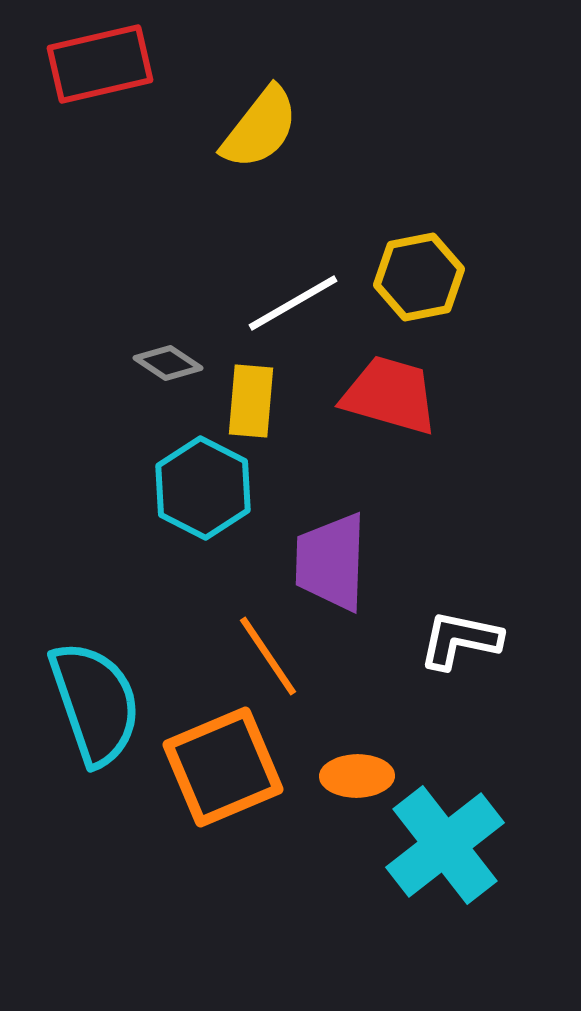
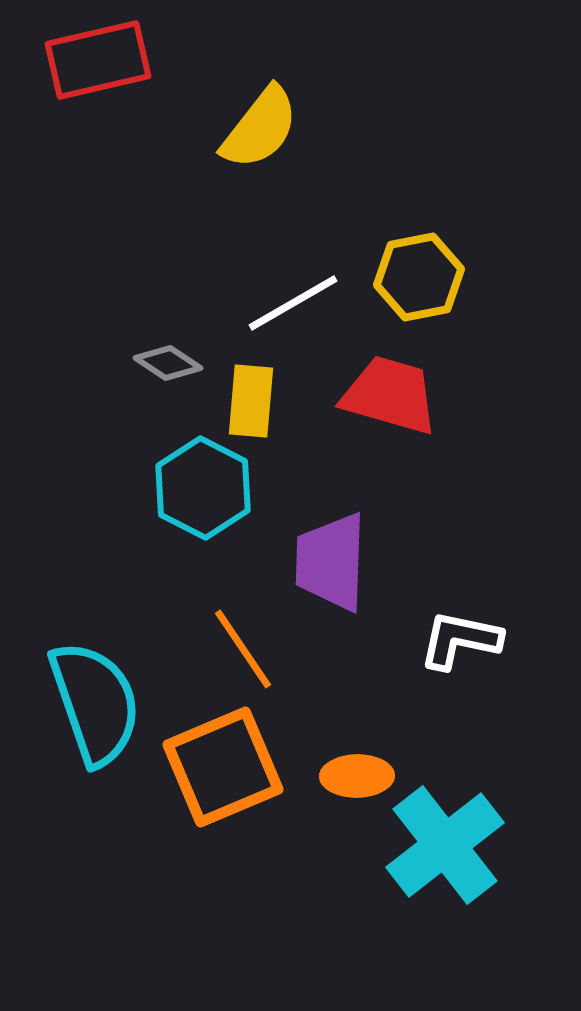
red rectangle: moved 2 px left, 4 px up
orange line: moved 25 px left, 7 px up
